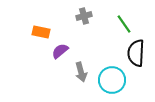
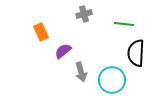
gray cross: moved 2 px up
green line: rotated 48 degrees counterclockwise
orange rectangle: rotated 54 degrees clockwise
purple semicircle: moved 3 px right
